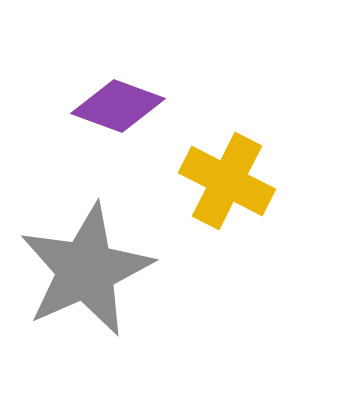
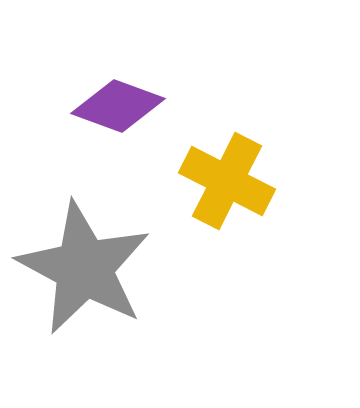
gray star: moved 2 px left, 2 px up; rotated 20 degrees counterclockwise
